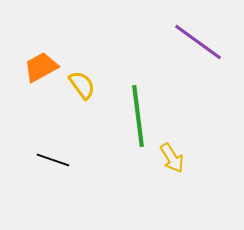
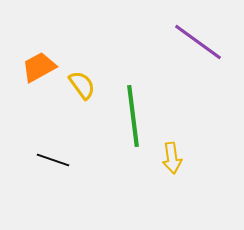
orange trapezoid: moved 2 px left
green line: moved 5 px left
yellow arrow: rotated 24 degrees clockwise
